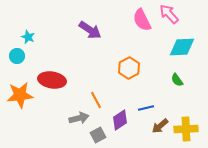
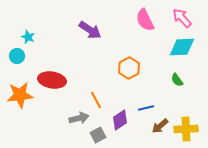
pink arrow: moved 13 px right, 4 px down
pink semicircle: moved 3 px right
